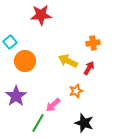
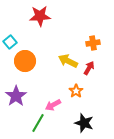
red star: moved 1 px left, 1 px down
orange star: rotated 16 degrees counterclockwise
pink arrow: rotated 14 degrees clockwise
